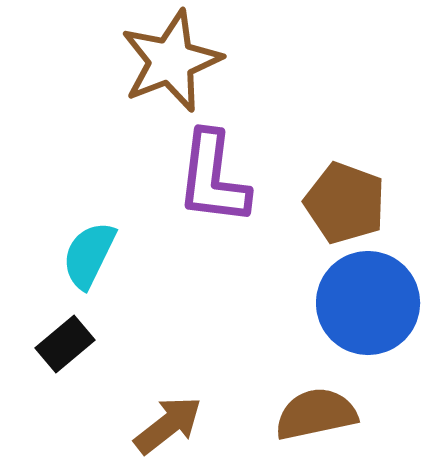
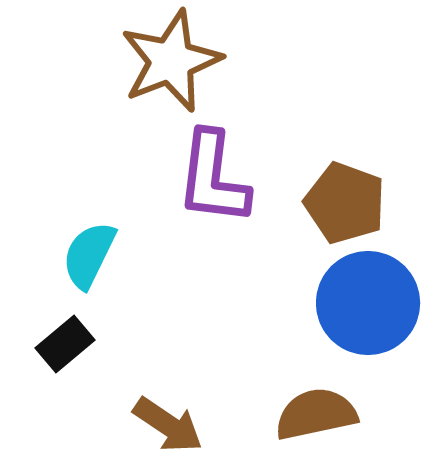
brown arrow: rotated 72 degrees clockwise
